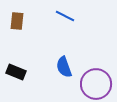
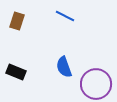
brown rectangle: rotated 12 degrees clockwise
